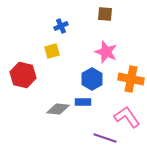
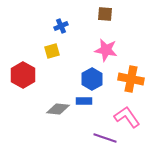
pink star: moved 2 px up; rotated 10 degrees counterclockwise
red hexagon: rotated 15 degrees clockwise
blue rectangle: moved 1 px right, 1 px up
